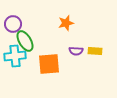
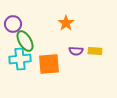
orange star: rotated 21 degrees counterclockwise
cyan cross: moved 5 px right, 3 px down
